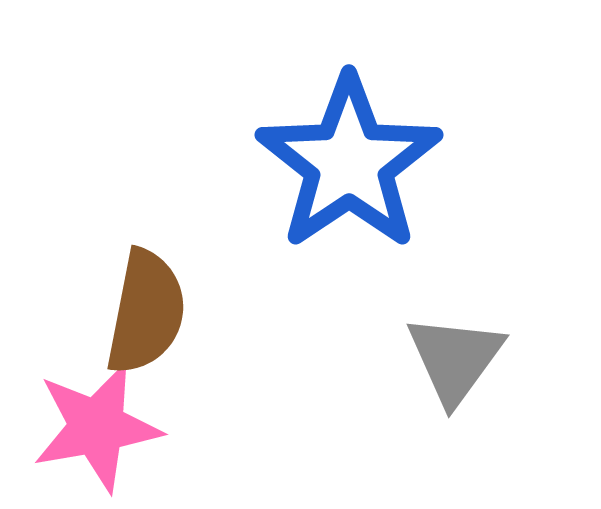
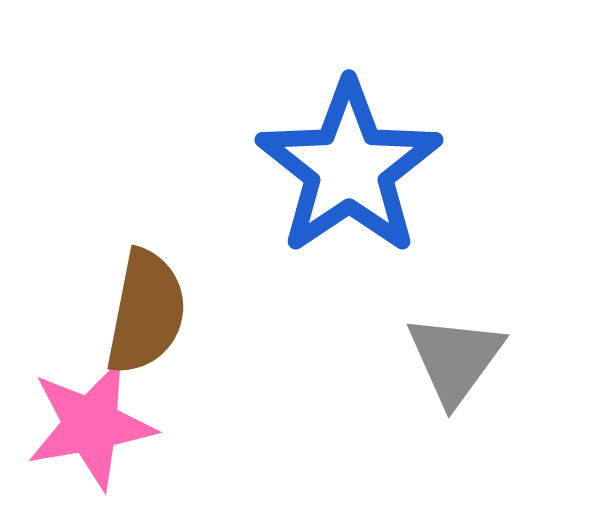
blue star: moved 5 px down
pink star: moved 6 px left, 2 px up
